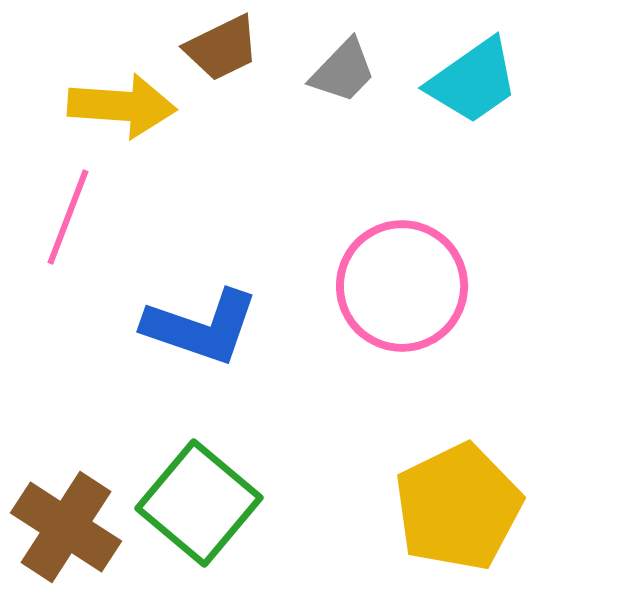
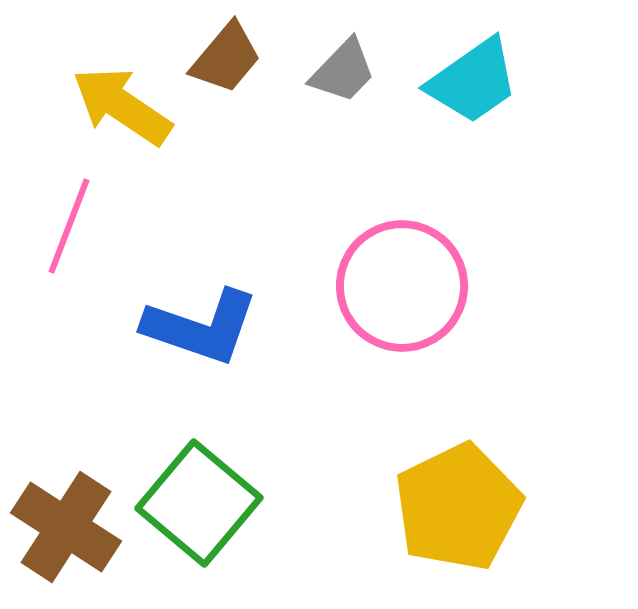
brown trapezoid: moved 4 px right, 10 px down; rotated 24 degrees counterclockwise
yellow arrow: rotated 150 degrees counterclockwise
pink line: moved 1 px right, 9 px down
